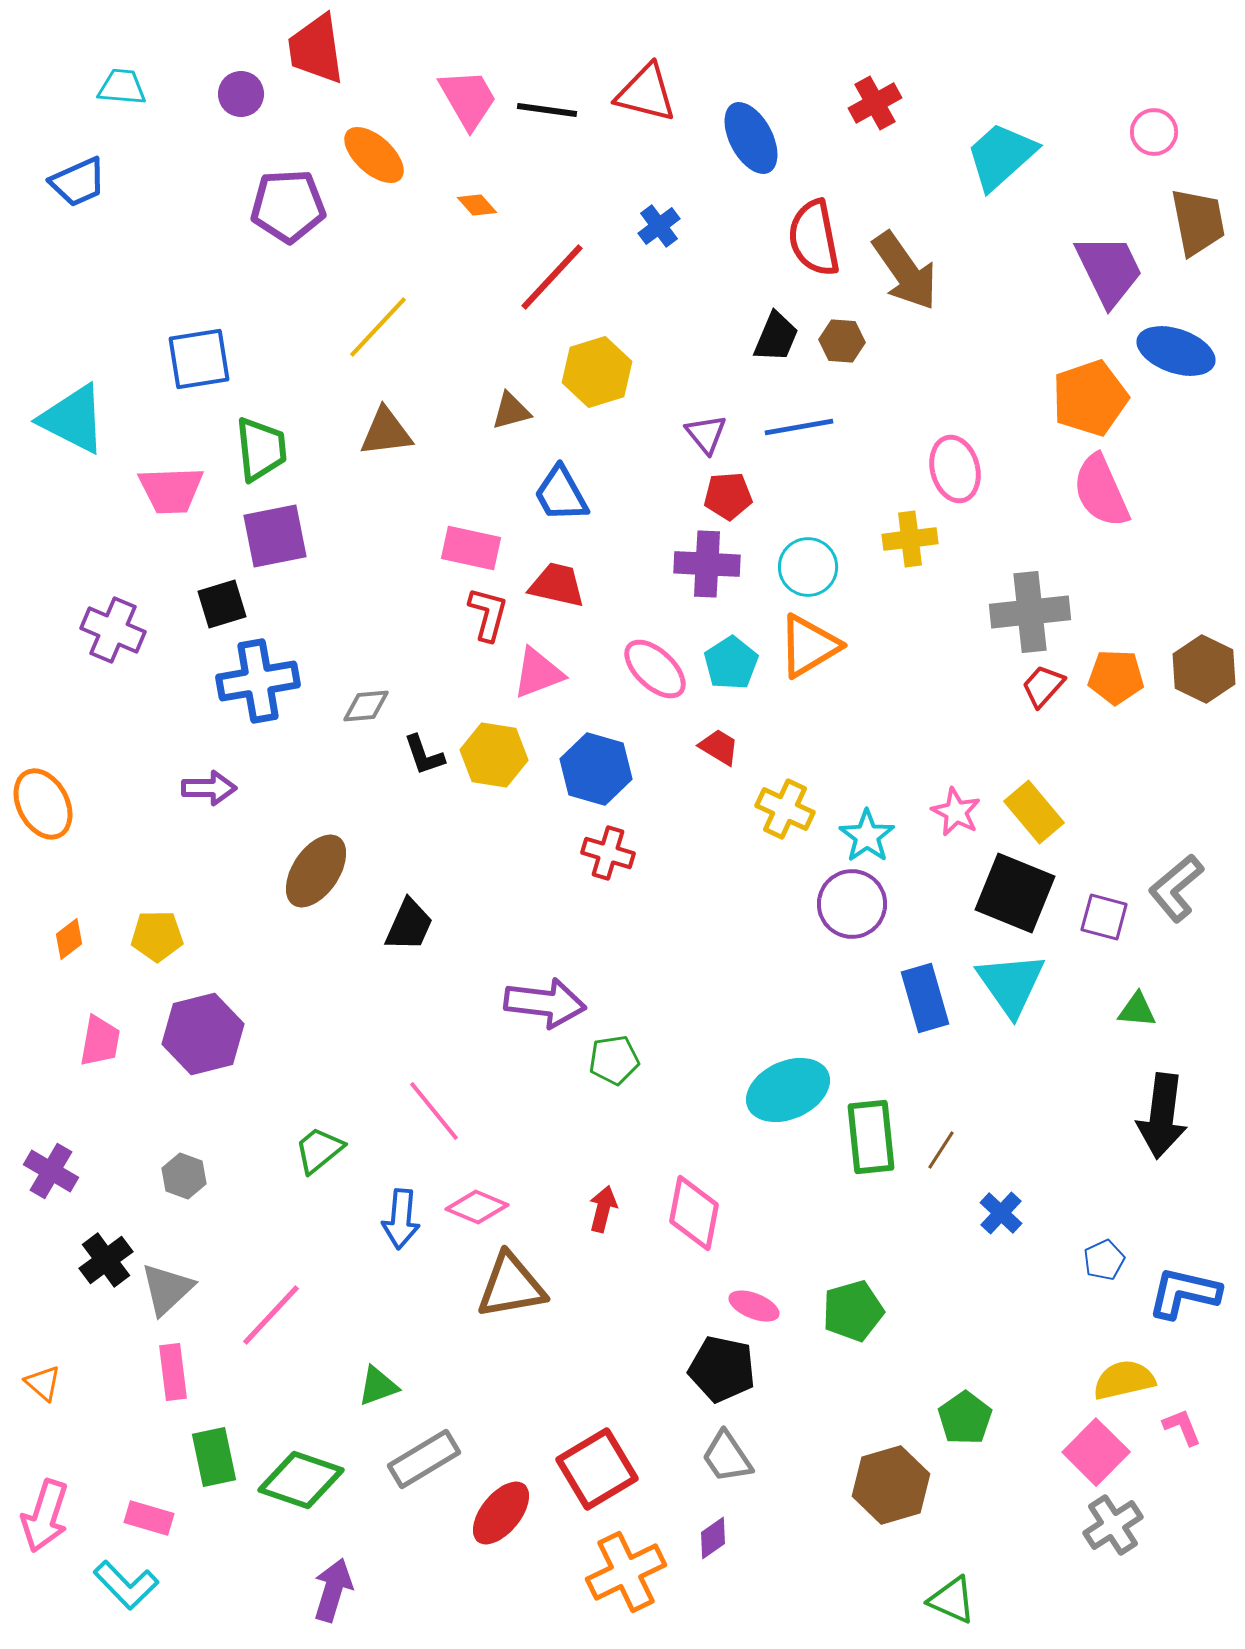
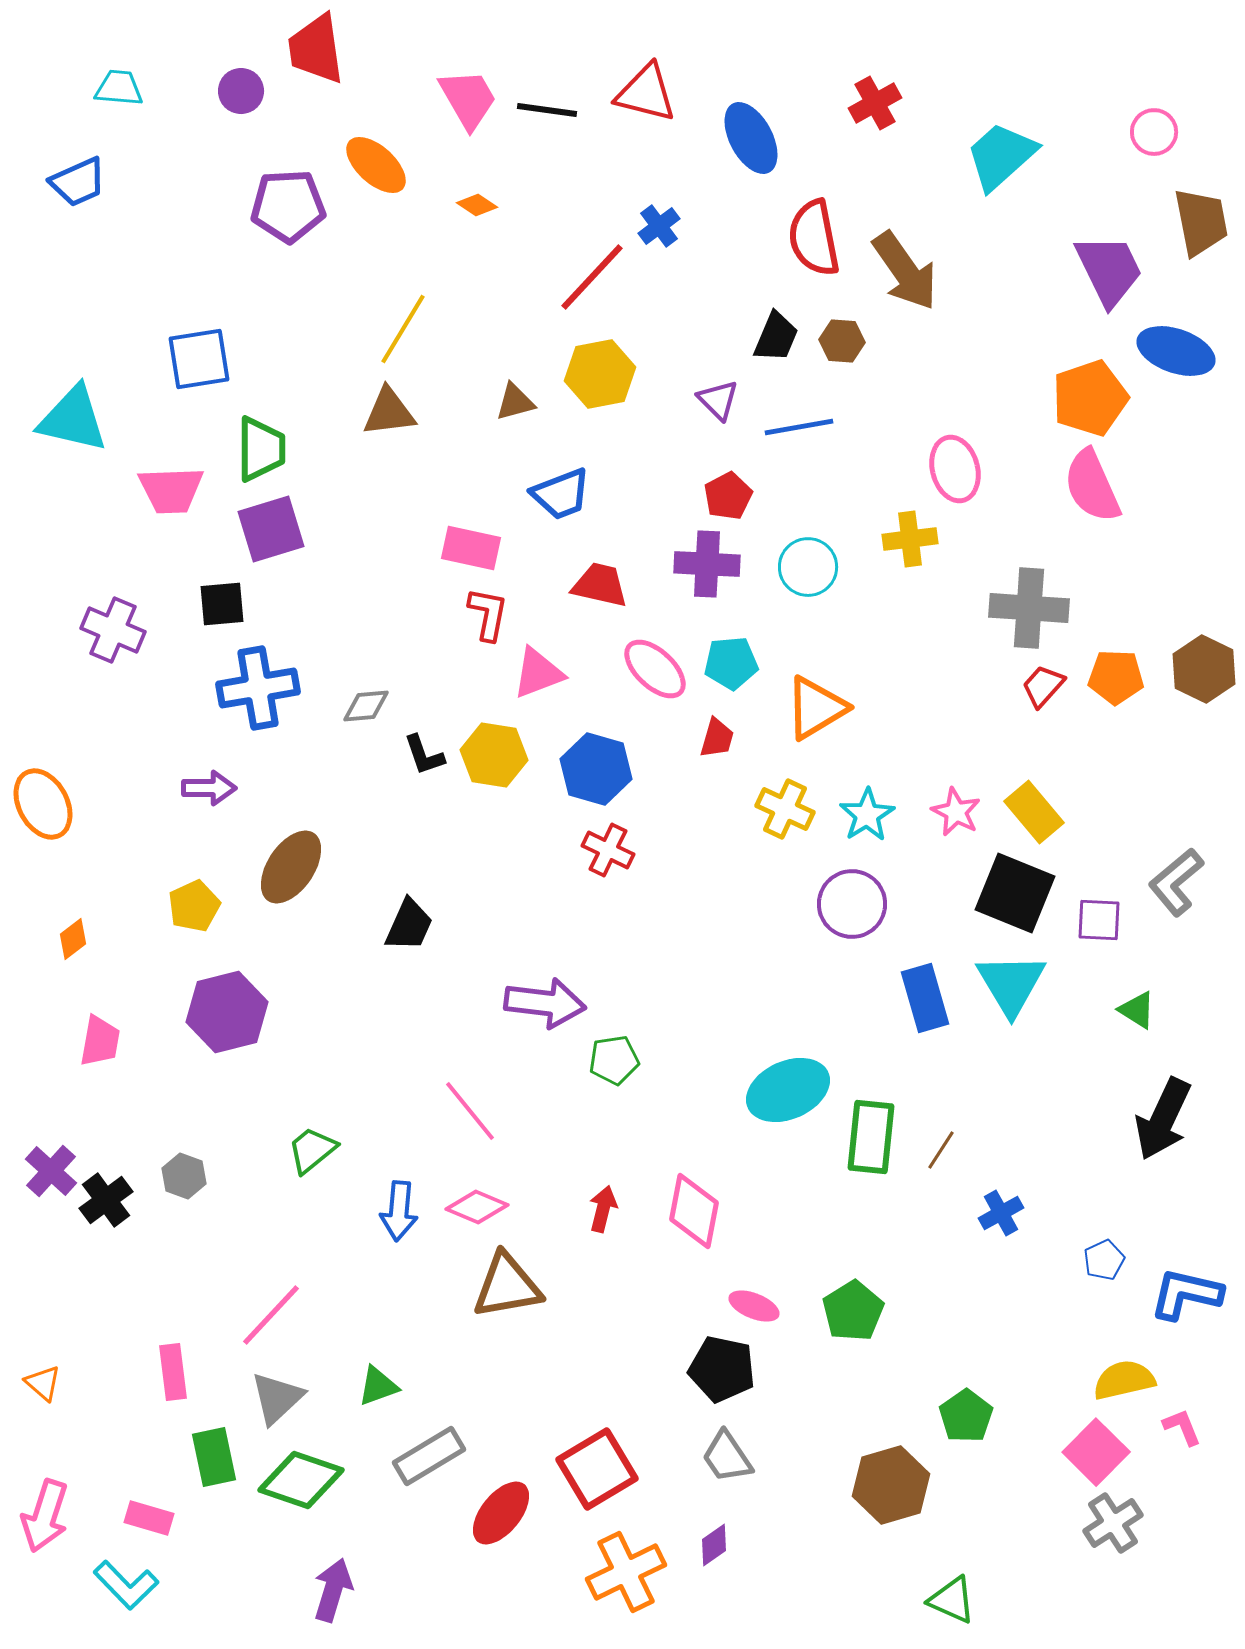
cyan trapezoid at (122, 87): moved 3 px left, 1 px down
purple circle at (241, 94): moved 3 px up
orange ellipse at (374, 155): moved 2 px right, 10 px down
orange diamond at (477, 205): rotated 15 degrees counterclockwise
brown trapezoid at (1198, 222): moved 3 px right
red line at (552, 277): moved 40 px right
yellow line at (378, 327): moved 25 px right, 2 px down; rotated 12 degrees counterclockwise
yellow hexagon at (597, 372): moved 3 px right, 2 px down; rotated 6 degrees clockwise
brown triangle at (511, 411): moved 4 px right, 9 px up
cyan triangle at (73, 419): rotated 14 degrees counterclockwise
brown triangle at (386, 432): moved 3 px right, 20 px up
purple triangle at (706, 434): moved 12 px right, 34 px up; rotated 6 degrees counterclockwise
green trapezoid at (261, 449): rotated 6 degrees clockwise
pink semicircle at (1101, 491): moved 9 px left, 5 px up
blue trapezoid at (561, 494): rotated 82 degrees counterclockwise
red pentagon at (728, 496): rotated 24 degrees counterclockwise
purple square at (275, 536): moved 4 px left, 7 px up; rotated 6 degrees counterclockwise
red trapezoid at (557, 585): moved 43 px right
black square at (222, 604): rotated 12 degrees clockwise
gray cross at (1030, 612): moved 1 px left, 4 px up; rotated 10 degrees clockwise
red L-shape at (488, 614): rotated 4 degrees counterclockwise
orange triangle at (809, 646): moved 7 px right, 62 px down
cyan pentagon at (731, 663): rotated 28 degrees clockwise
blue cross at (258, 681): moved 7 px down
red trapezoid at (719, 747): moved 2 px left, 9 px up; rotated 75 degrees clockwise
cyan star at (867, 836): moved 21 px up; rotated 4 degrees clockwise
red cross at (608, 853): moved 3 px up; rotated 9 degrees clockwise
brown ellipse at (316, 871): moved 25 px left, 4 px up
gray L-shape at (1176, 888): moved 6 px up
purple square at (1104, 917): moved 5 px left, 3 px down; rotated 12 degrees counterclockwise
yellow pentagon at (157, 936): moved 37 px right, 30 px up; rotated 24 degrees counterclockwise
orange diamond at (69, 939): moved 4 px right
cyan triangle at (1011, 984): rotated 4 degrees clockwise
green triangle at (1137, 1010): rotated 27 degrees clockwise
purple hexagon at (203, 1034): moved 24 px right, 22 px up
pink line at (434, 1111): moved 36 px right
black arrow at (1162, 1116): moved 1 px right, 3 px down; rotated 18 degrees clockwise
green rectangle at (871, 1137): rotated 12 degrees clockwise
green trapezoid at (319, 1150): moved 7 px left
purple cross at (51, 1171): rotated 12 degrees clockwise
pink diamond at (694, 1213): moved 2 px up
blue cross at (1001, 1213): rotated 18 degrees clockwise
blue arrow at (401, 1219): moved 2 px left, 8 px up
black cross at (106, 1260): moved 60 px up
brown triangle at (511, 1286): moved 4 px left
gray triangle at (167, 1289): moved 110 px right, 109 px down
blue L-shape at (1184, 1293): moved 2 px right, 1 px down
green pentagon at (853, 1311): rotated 16 degrees counterclockwise
green pentagon at (965, 1418): moved 1 px right, 2 px up
gray rectangle at (424, 1459): moved 5 px right, 3 px up
gray cross at (1113, 1525): moved 2 px up
purple diamond at (713, 1538): moved 1 px right, 7 px down
